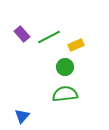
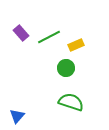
purple rectangle: moved 1 px left, 1 px up
green circle: moved 1 px right, 1 px down
green semicircle: moved 6 px right, 8 px down; rotated 25 degrees clockwise
blue triangle: moved 5 px left
